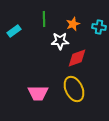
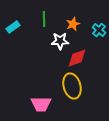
cyan cross: moved 3 px down; rotated 32 degrees clockwise
cyan rectangle: moved 1 px left, 4 px up
yellow ellipse: moved 2 px left, 3 px up; rotated 10 degrees clockwise
pink trapezoid: moved 3 px right, 11 px down
